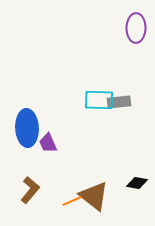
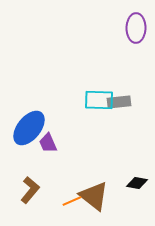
blue ellipse: moved 2 px right; rotated 42 degrees clockwise
